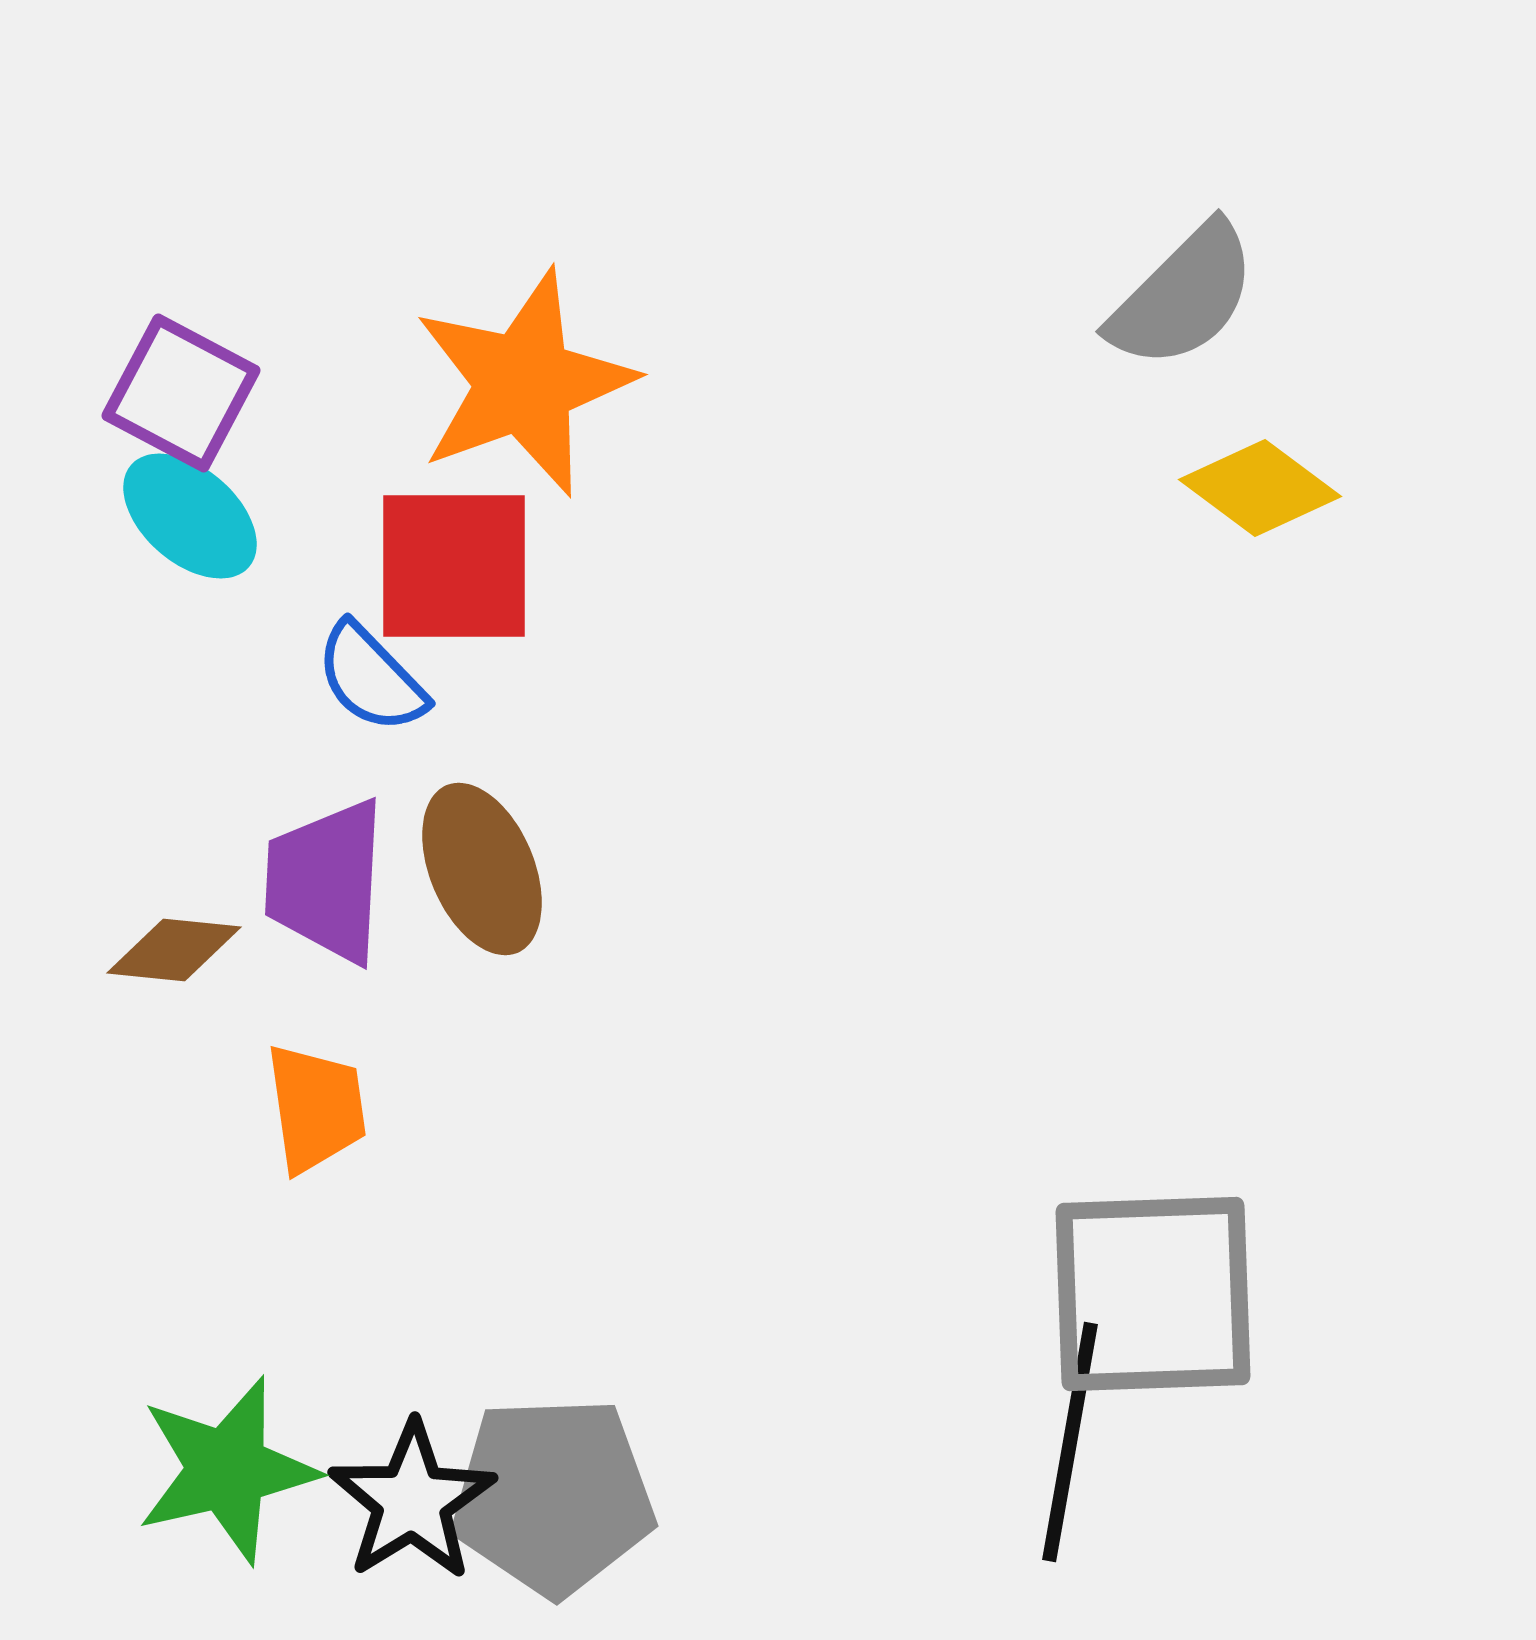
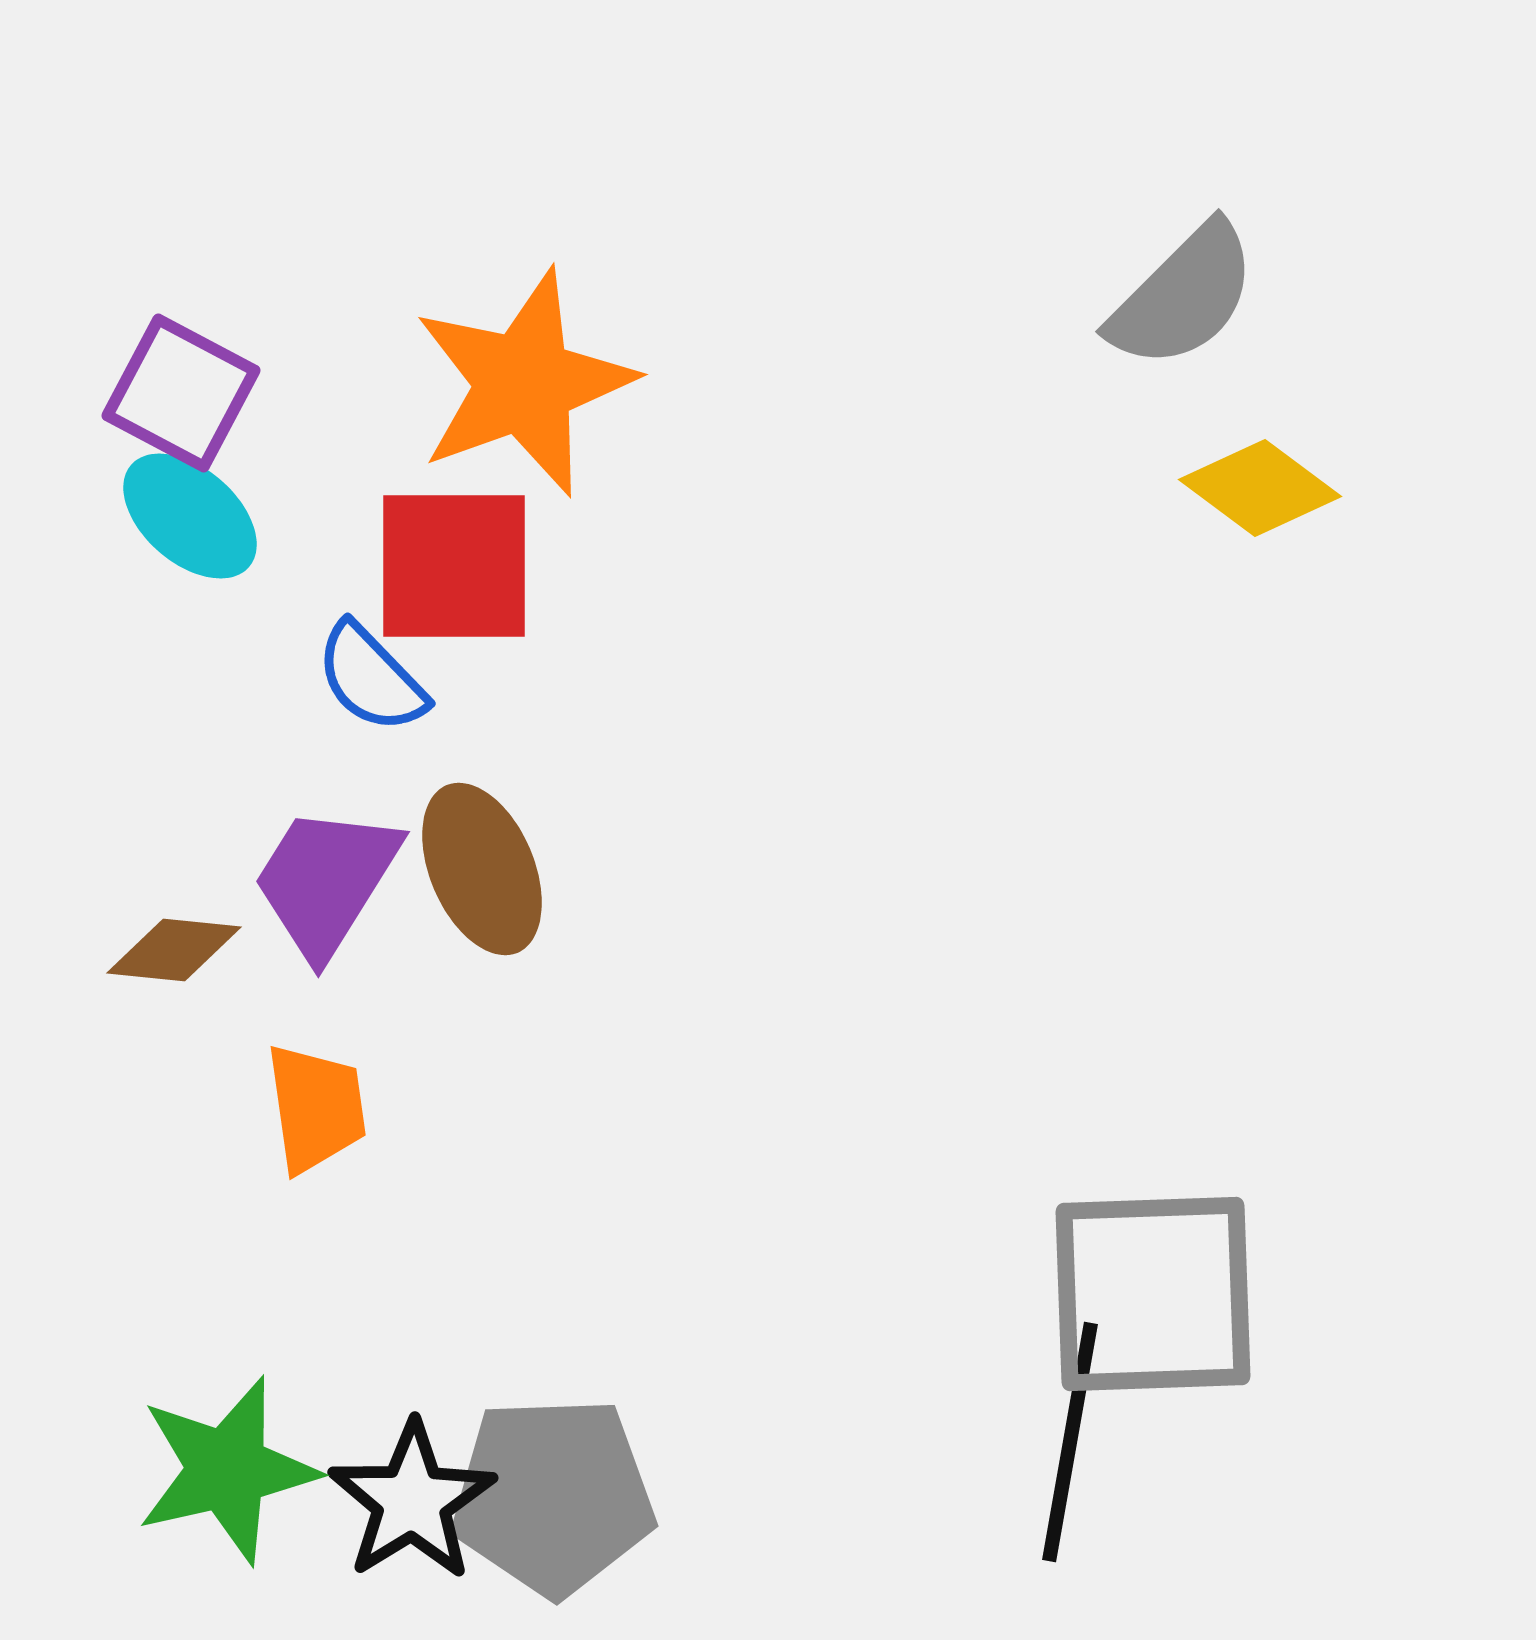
purple trapezoid: rotated 29 degrees clockwise
